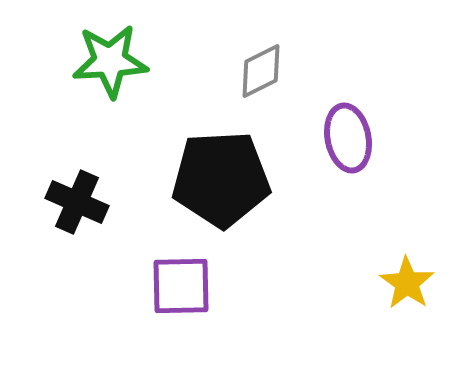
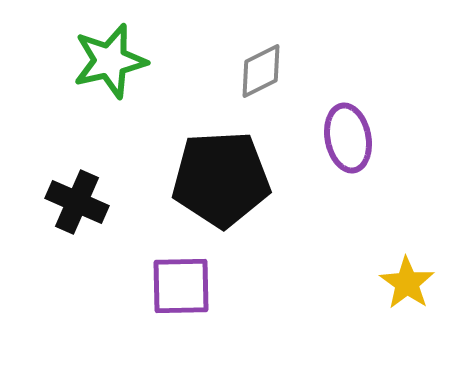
green star: rotated 10 degrees counterclockwise
